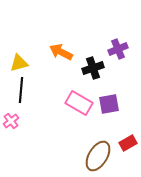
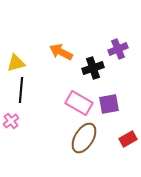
yellow triangle: moved 3 px left
red rectangle: moved 4 px up
brown ellipse: moved 14 px left, 18 px up
